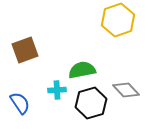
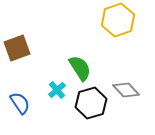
brown square: moved 8 px left, 2 px up
green semicircle: moved 2 px left, 2 px up; rotated 68 degrees clockwise
cyan cross: rotated 36 degrees counterclockwise
